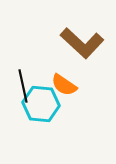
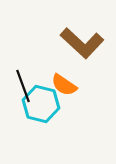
black line: rotated 8 degrees counterclockwise
cyan hexagon: rotated 9 degrees clockwise
